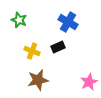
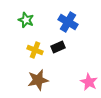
green star: moved 7 px right
yellow cross: moved 3 px right, 1 px up
pink star: rotated 18 degrees counterclockwise
